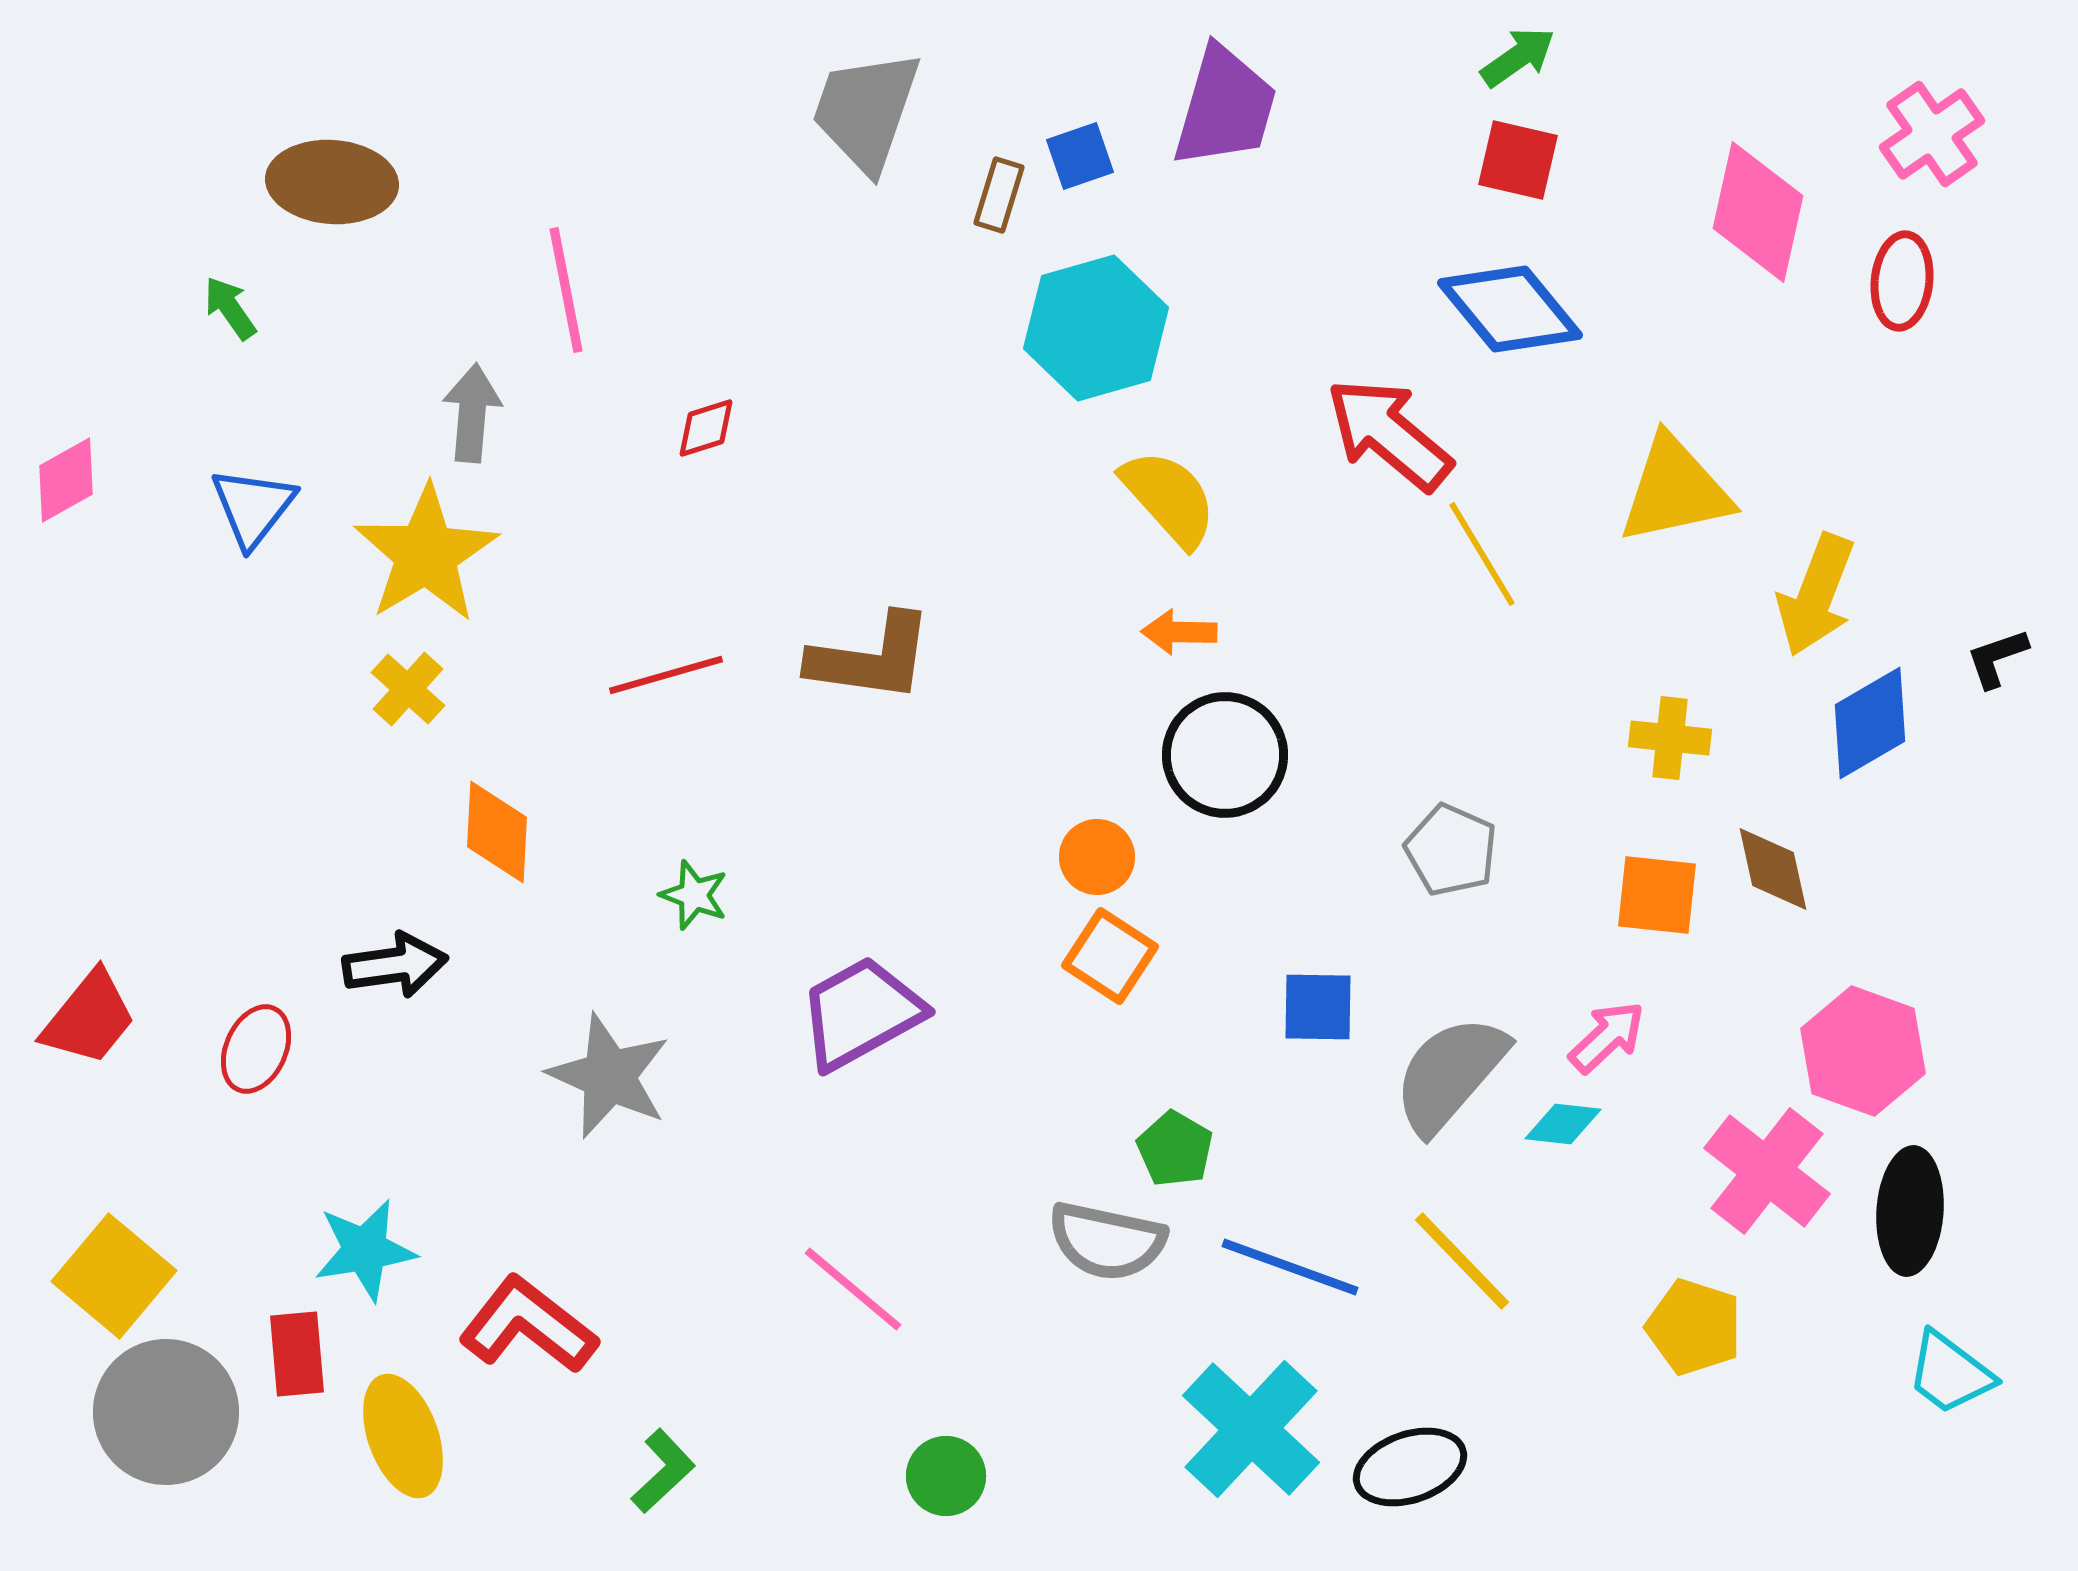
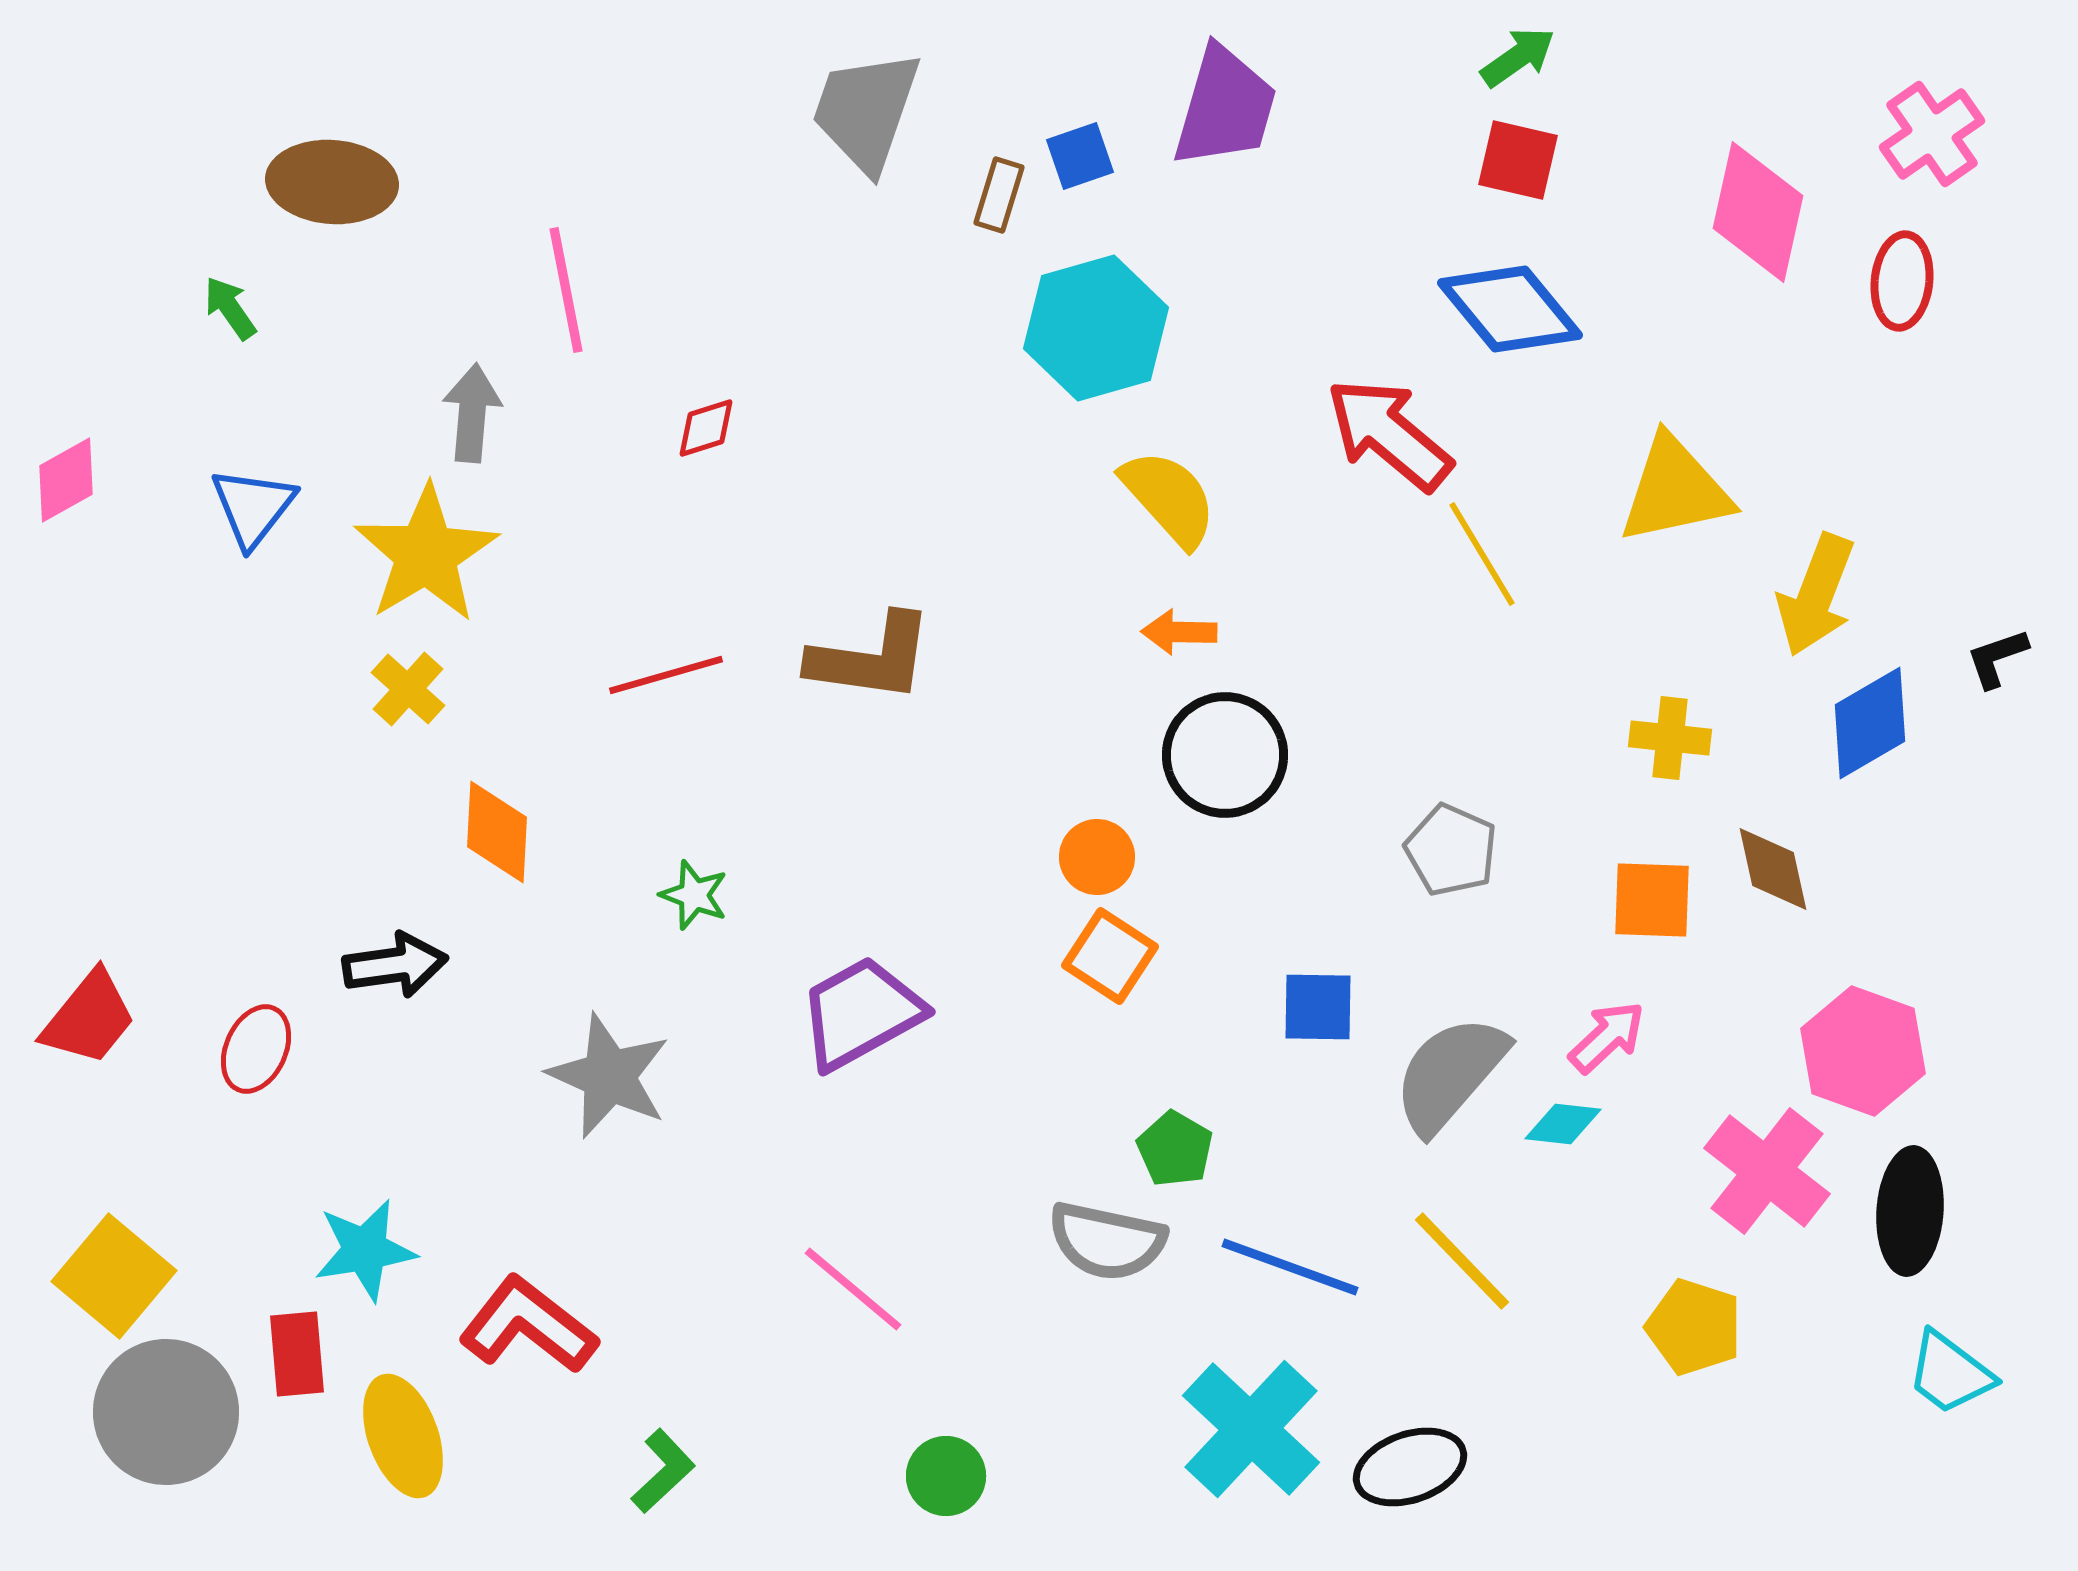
orange square at (1657, 895): moved 5 px left, 5 px down; rotated 4 degrees counterclockwise
